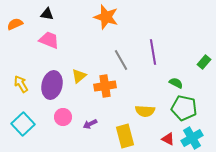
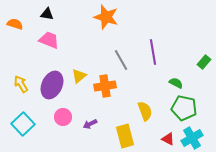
orange semicircle: rotated 42 degrees clockwise
purple ellipse: rotated 12 degrees clockwise
yellow semicircle: rotated 114 degrees counterclockwise
